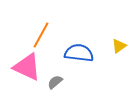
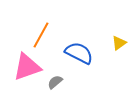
yellow triangle: moved 3 px up
blue semicircle: rotated 20 degrees clockwise
pink triangle: rotated 44 degrees counterclockwise
